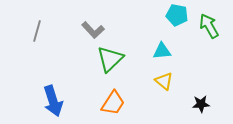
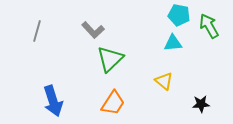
cyan pentagon: moved 2 px right
cyan triangle: moved 11 px right, 8 px up
